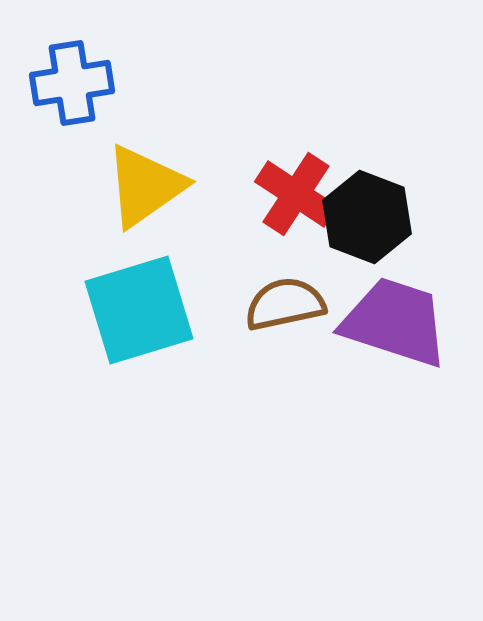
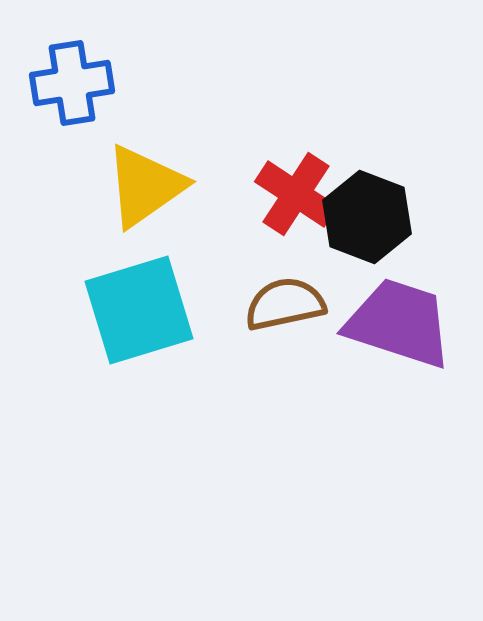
purple trapezoid: moved 4 px right, 1 px down
